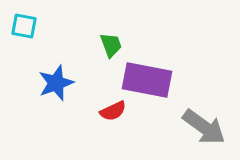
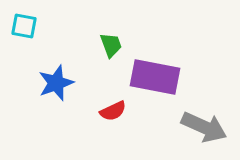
purple rectangle: moved 8 px right, 3 px up
gray arrow: rotated 12 degrees counterclockwise
